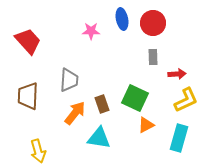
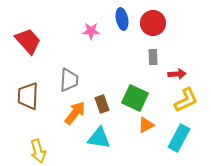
cyan rectangle: rotated 12 degrees clockwise
